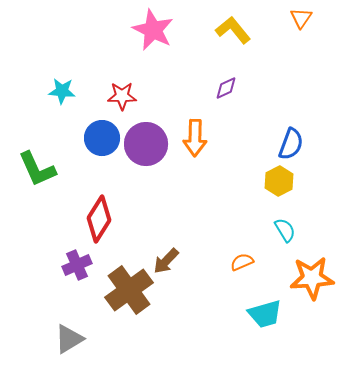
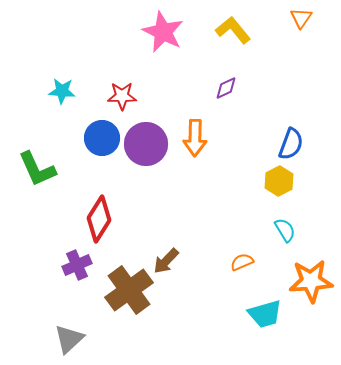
pink star: moved 10 px right, 2 px down
orange star: moved 1 px left, 3 px down
gray triangle: rotated 12 degrees counterclockwise
